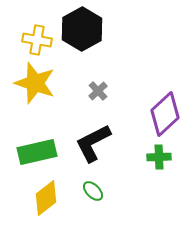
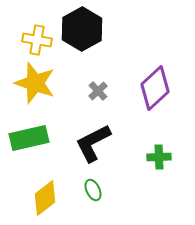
purple diamond: moved 10 px left, 26 px up
green rectangle: moved 8 px left, 14 px up
green ellipse: moved 1 px up; rotated 20 degrees clockwise
yellow diamond: moved 1 px left
